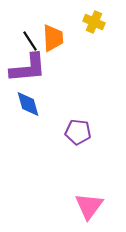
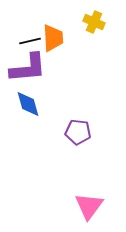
black line: rotated 70 degrees counterclockwise
